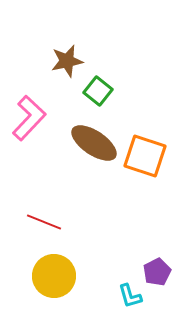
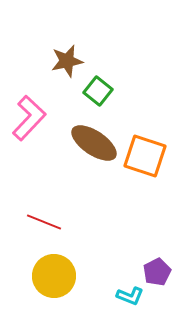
cyan L-shape: rotated 52 degrees counterclockwise
